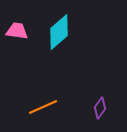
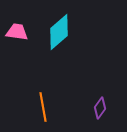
pink trapezoid: moved 1 px down
orange line: rotated 76 degrees counterclockwise
